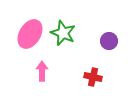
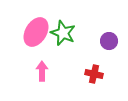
pink ellipse: moved 6 px right, 2 px up
red cross: moved 1 px right, 3 px up
